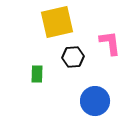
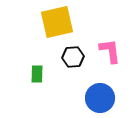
pink L-shape: moved 8 px down
blue circle: moved 5 px right, 3 px up
